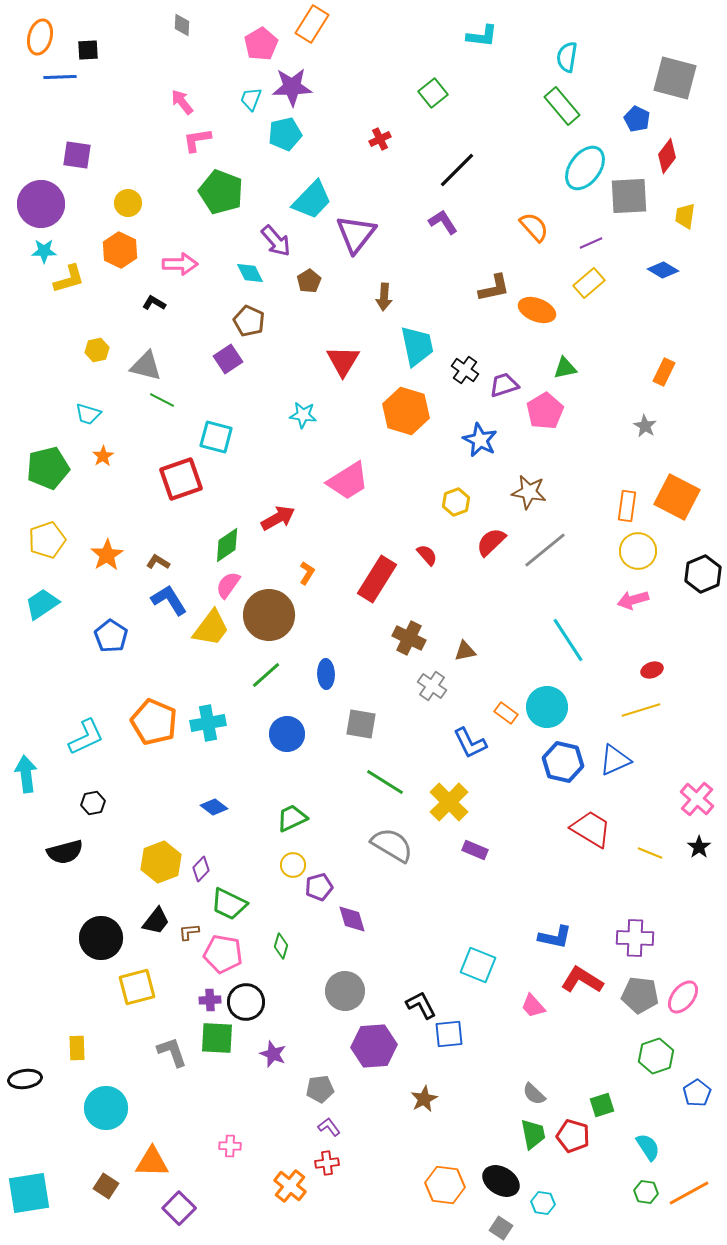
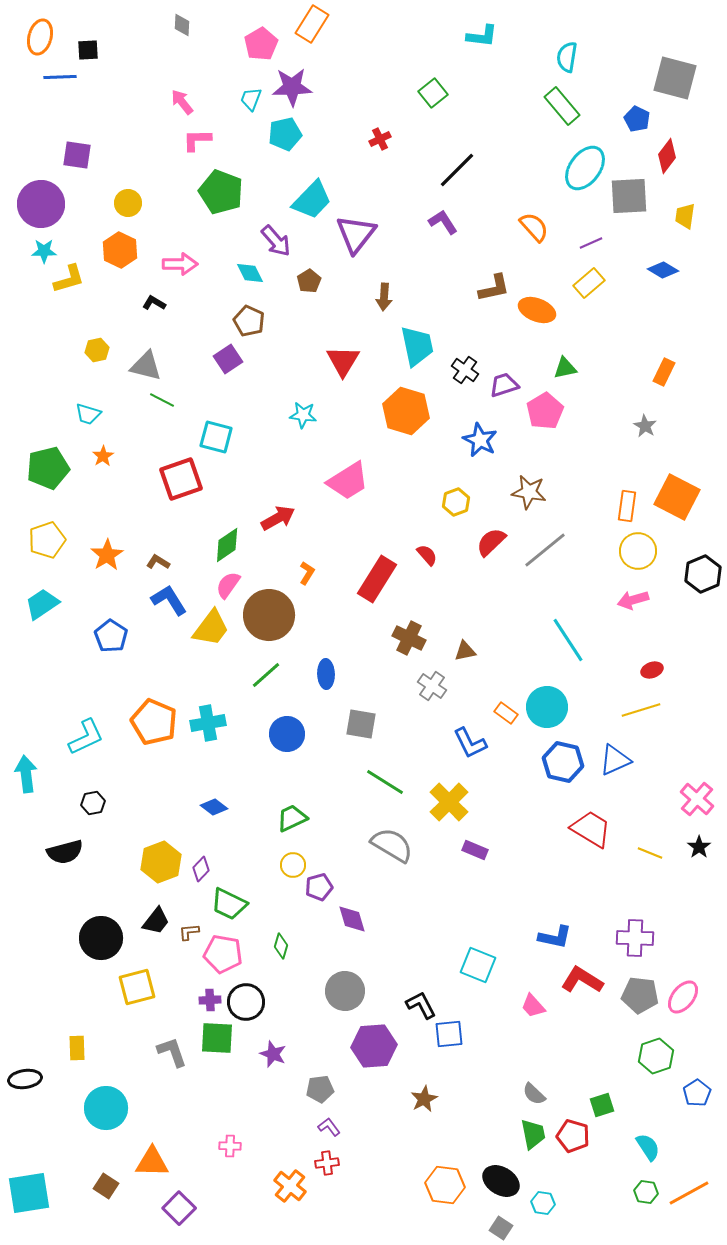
pink L-shape at (197, 140): rotated 8 degrees clockwise
